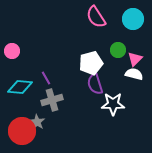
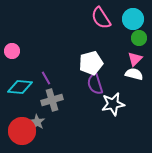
pink semicircle: moved 5 px right, 1 px down
green circle: moved 21 px right, 12 px up
white star: rotated 10 degrees counterclockwise
